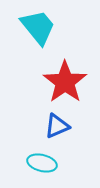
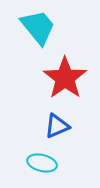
red star: moved 4 px up
